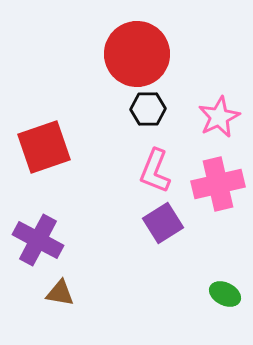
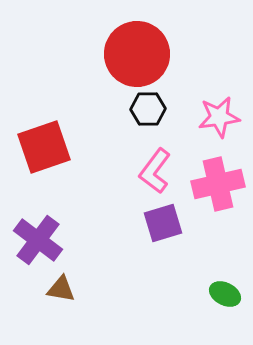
pink star: rotated 18 degrees clockwise
pink L-shape: rotated 15 degrees clockwise
purple square: rotated 15 degrees clockwise
purple cross: rotated 9 degrees clockwise
brown triangle: moved 1 px right, 4 px up
